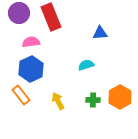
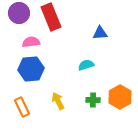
blue hexagon: rotated 20 degrees clockwise
orange rectangle: moved 1 px right, 12 px down; rotated 12 degrees clockwise
